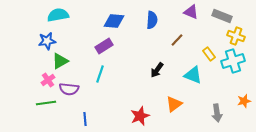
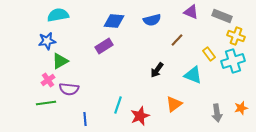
blue semicircle: rotated 72 degrees clockwise
cyan line: moved 18 px right, 31 px down
orange star: moved 3 px left, 7 px down
